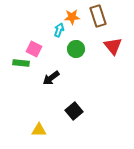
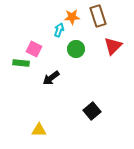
red triangle: rotated 24 degrees clockwise
black square: moved 18 px right
